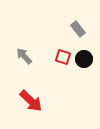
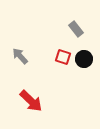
gray rectangle: moved 2 px left
gray arrow: moved 4 px left
